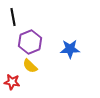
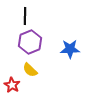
black line: moved 12 px right, 1 px up; rotated 12 degrees clockwise
yellow semicircle: moved 4 px down
red star: moved 3 px down; rotated 21 degrees clockwise
